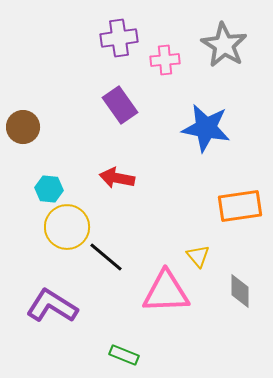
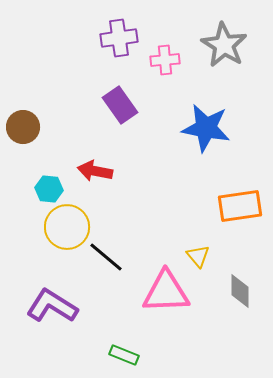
red arrow: moved 22 px left, 7 px up
